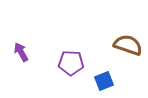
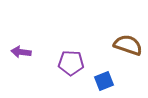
purple arrow: rotated 54 degrees counterclockwise
